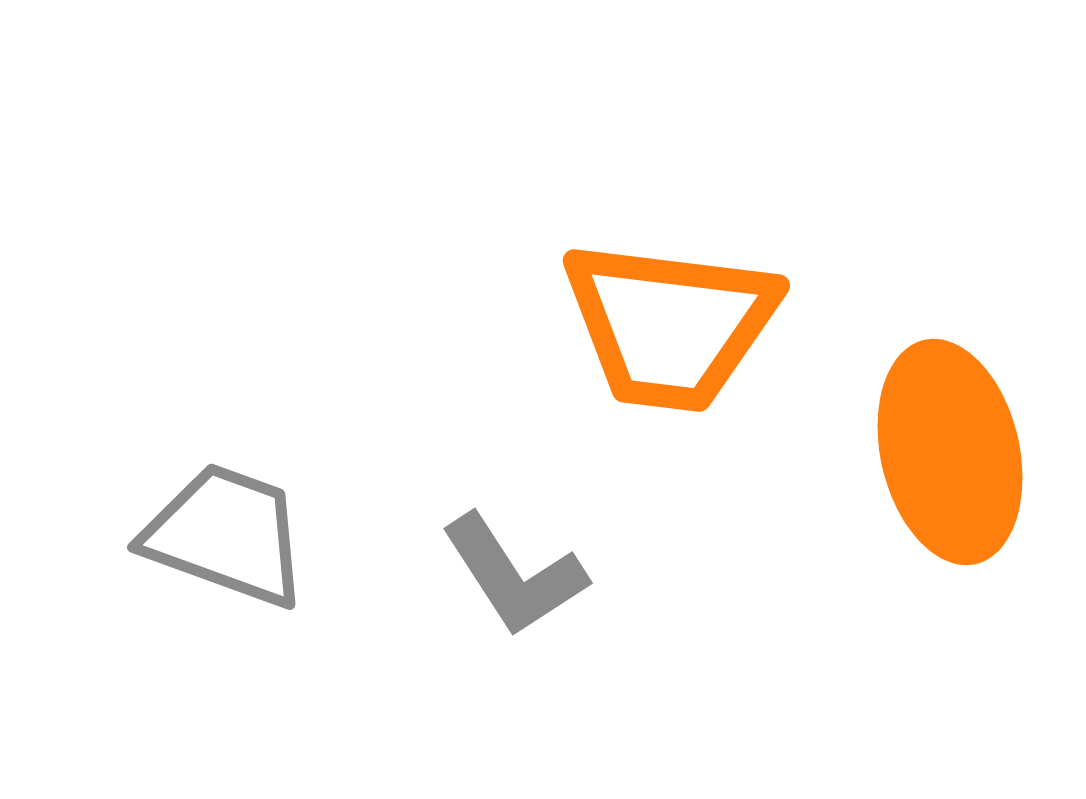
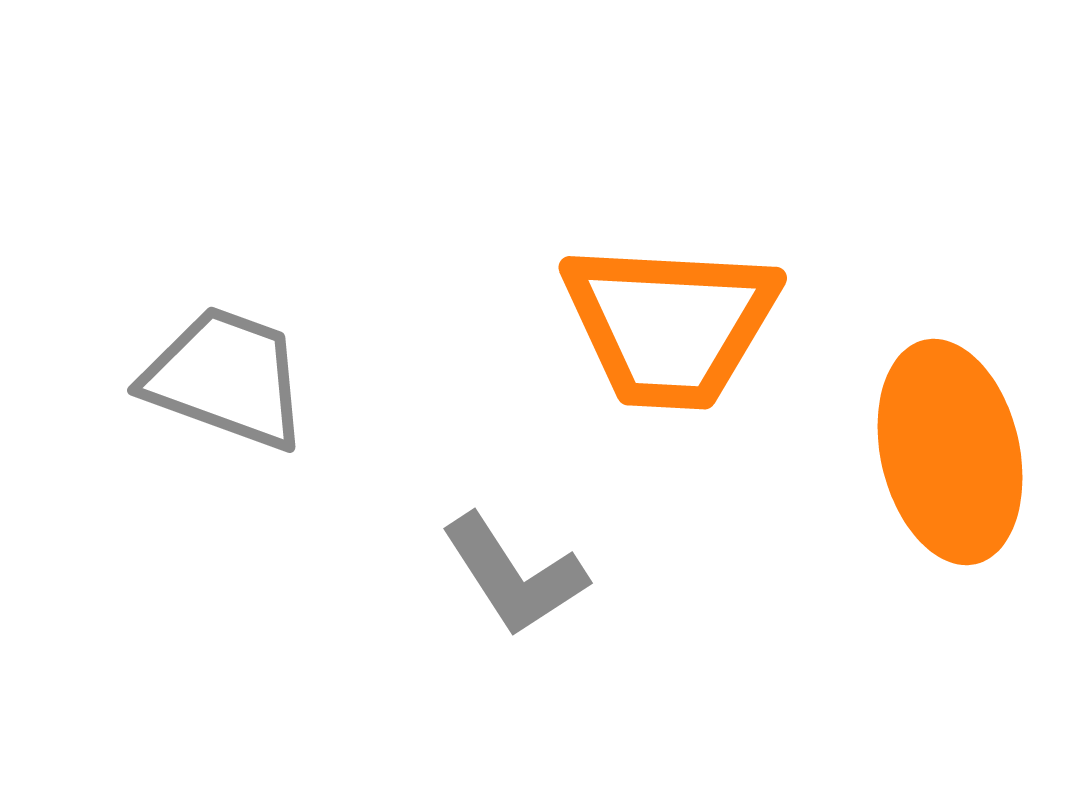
orange trapezoid: rotated 4 degrees counterclockwise
gray trapezoid: moved 157 px up
